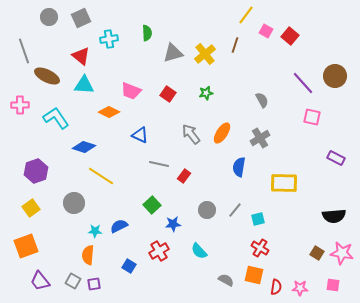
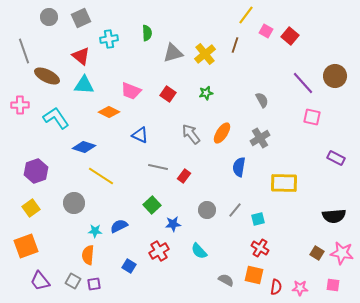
gray line at (159, 164): moved 1 px left, 3 px down
